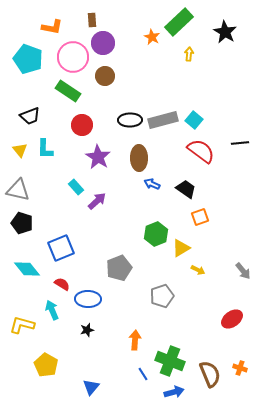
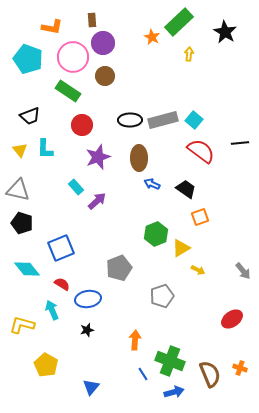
purple star at (98, 157): rotated 20 degrees clockwise
blue ellipse at (88, 299): rotated 10 degrees counterclockwise
